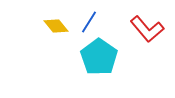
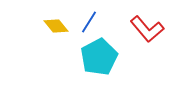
cyan pentagon: rotated 9 degrees clockwise
